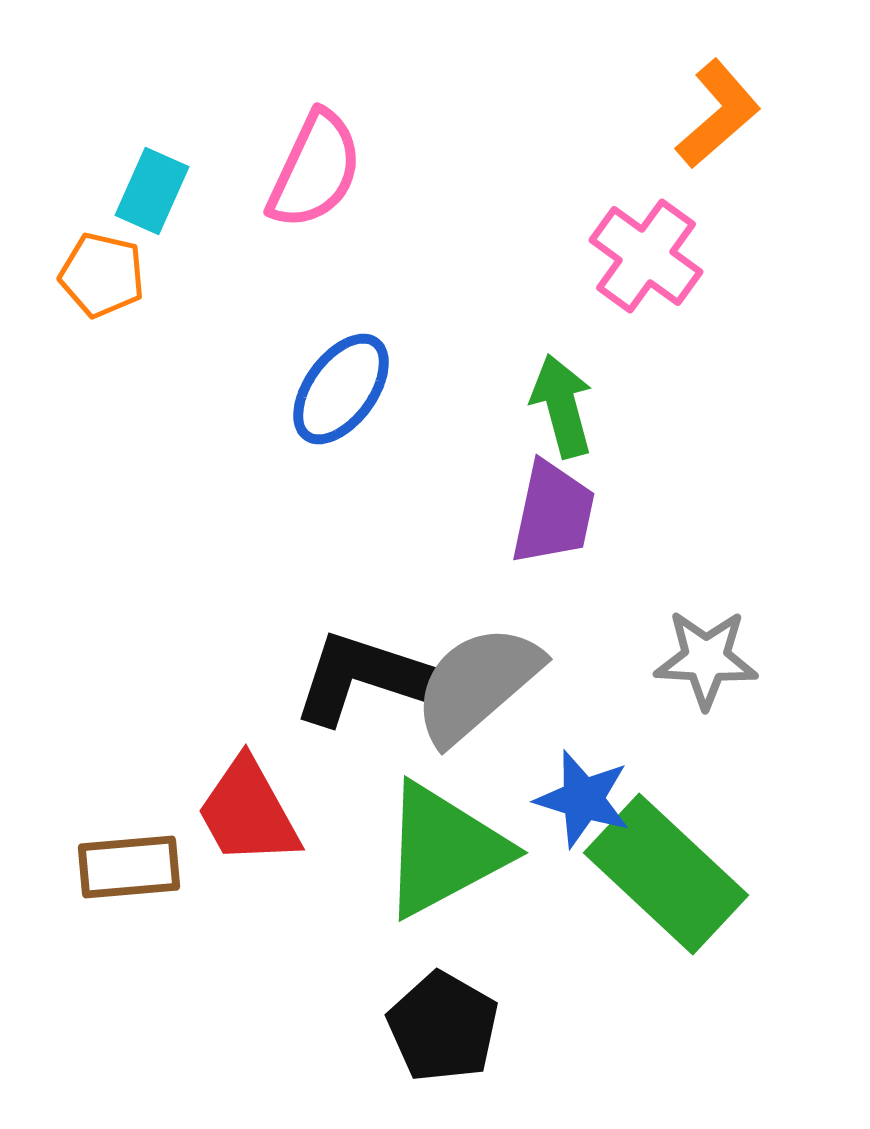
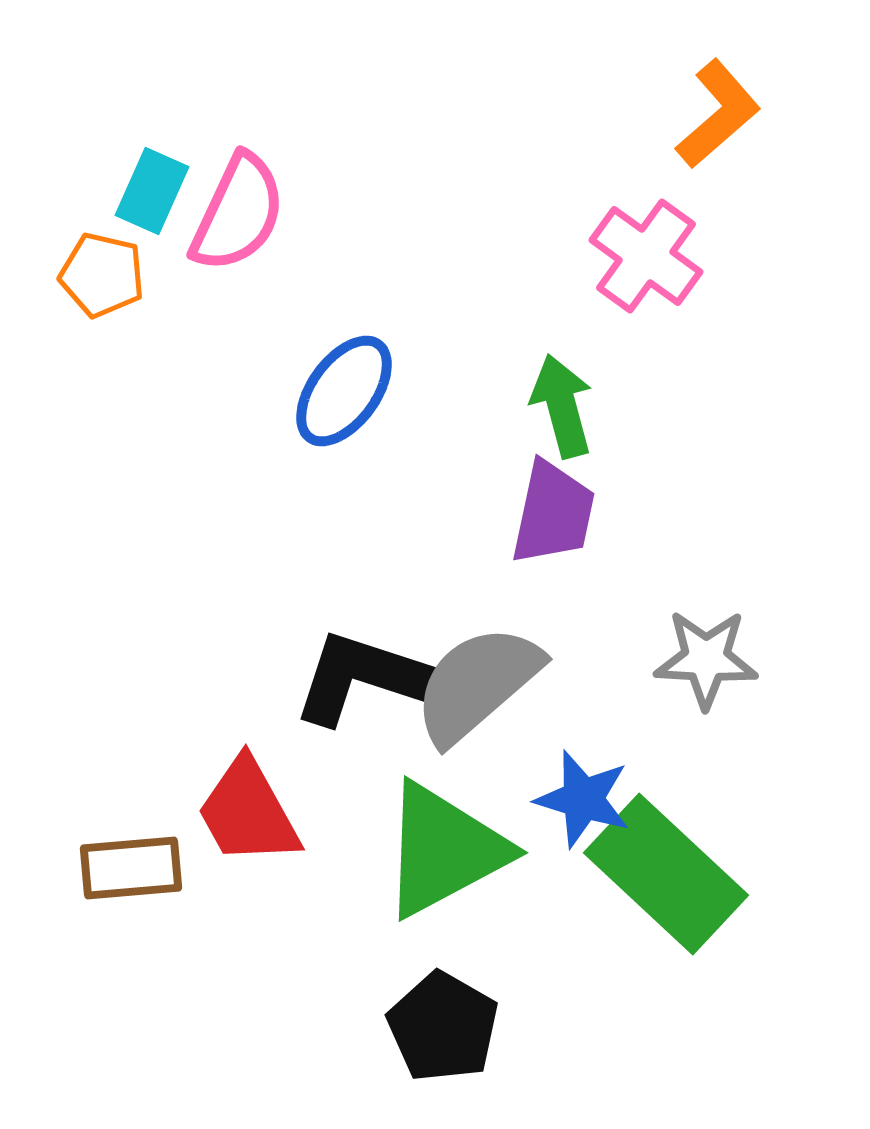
pink semicircle: moved 77 px left, 43 px down
blue ellipse: moved 3 px right, 2 px down
brown rectangle: moved 2 px right, 1 px down
